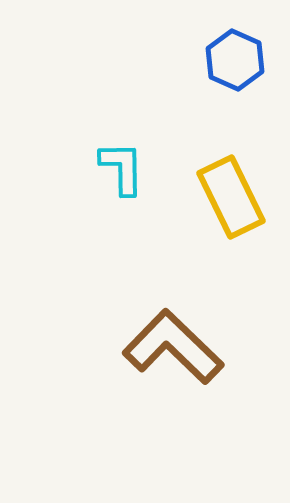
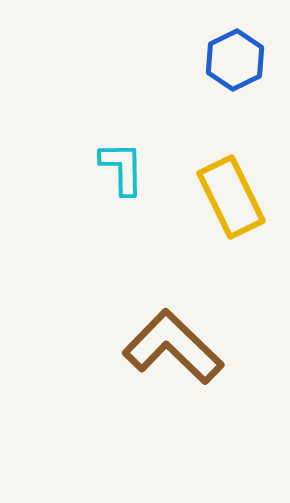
blue hexagon: rotated 10 degrees clockwise
